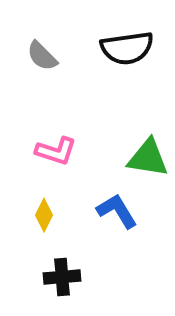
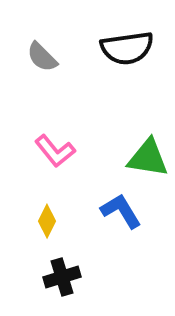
gray semicircle: moved 1 px down
pink L-shape: moved 1 px left; rotated 33 degrees clockwise
blue L-shape: moved 4 px right
yellow diamond: moved 3 px right, 6 px down
black cross: rotated 12 degrees counterclockwise
